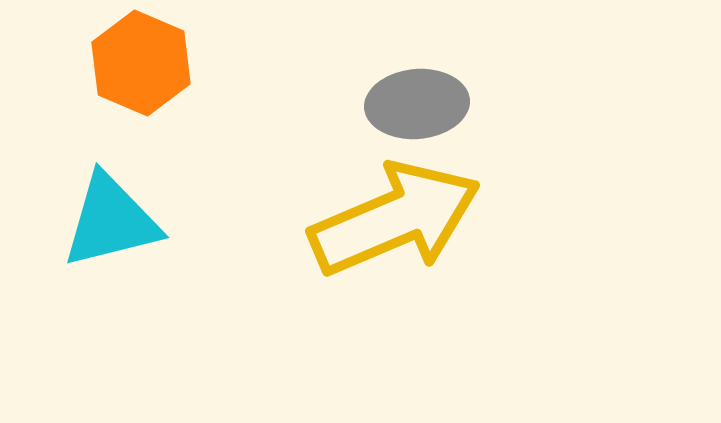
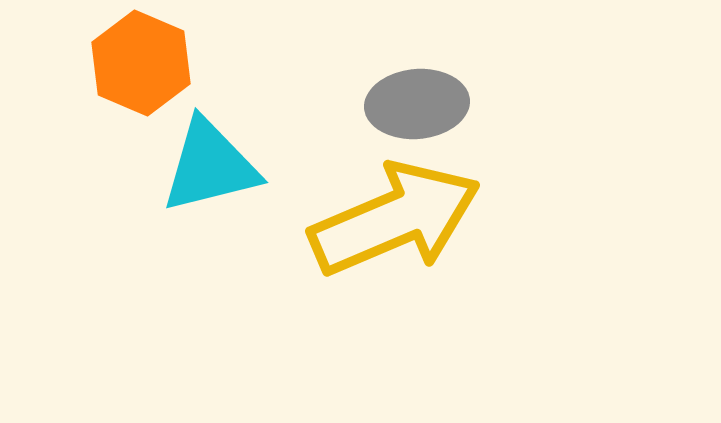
cyan triangle: moved 99 px right, 55 px up
